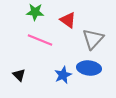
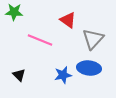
green star: moved 21 px left
blue star: rotated 12 degrees clockwise
